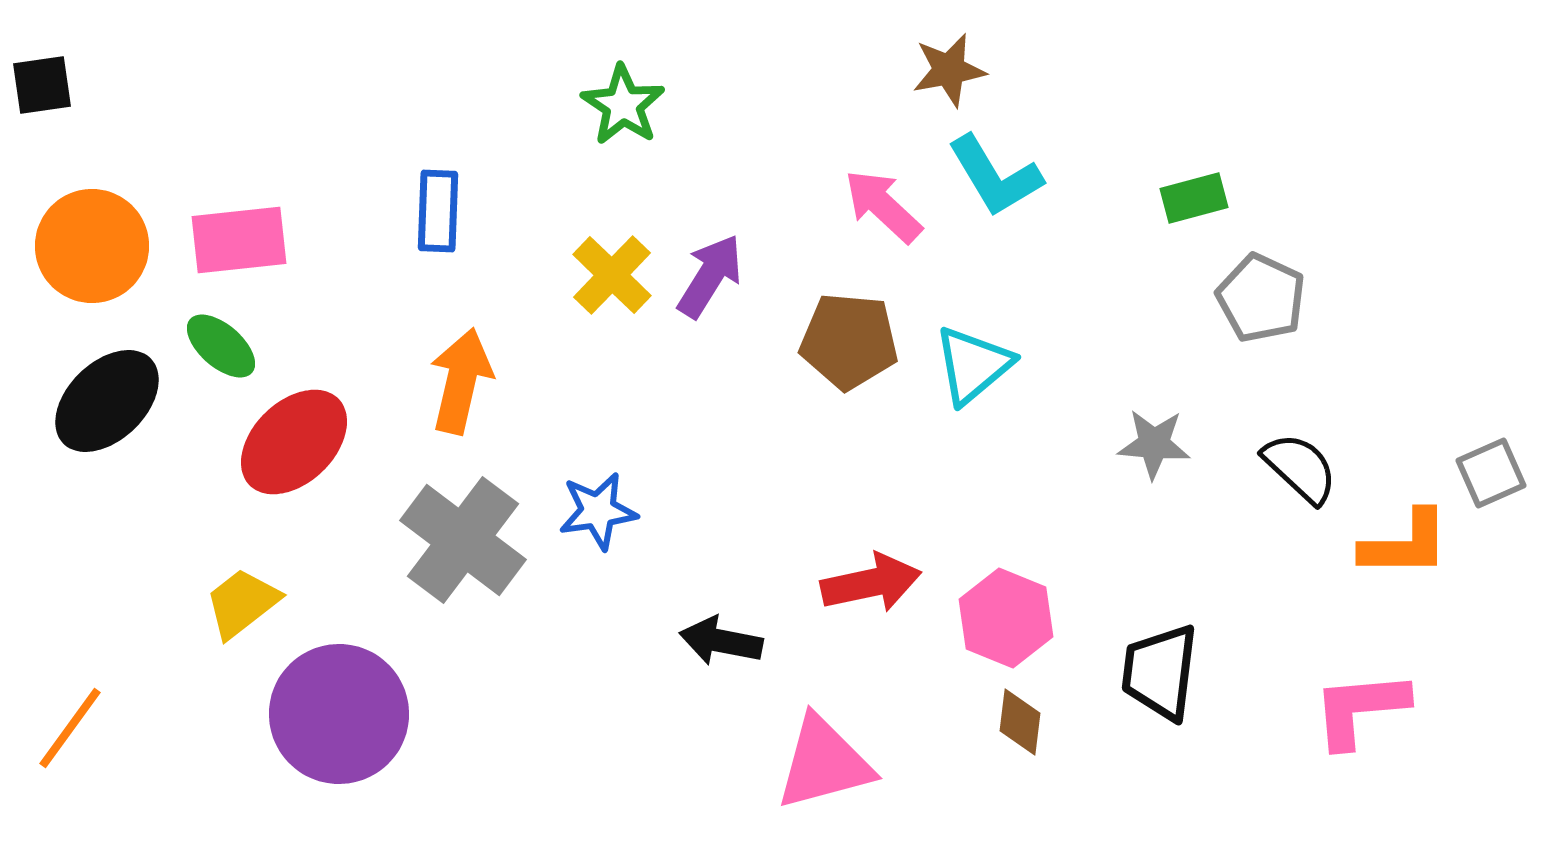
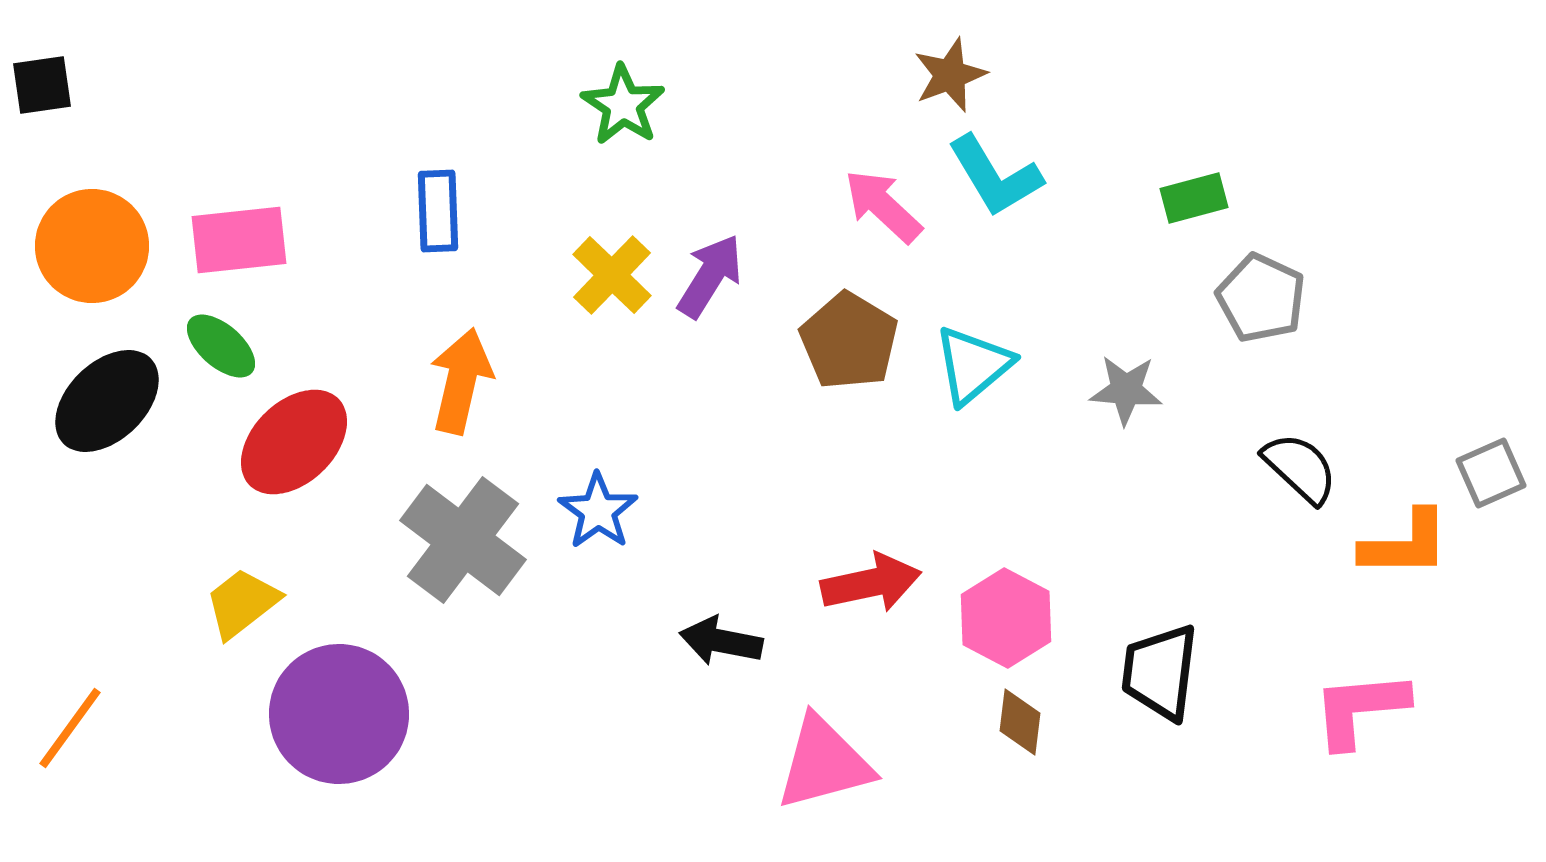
brown star: moved 1 px right, 5 px down; rotated 10 degrees counterclockwise
blue rectangle: rotated 4 degrees counterclockwise
brown pentagon: rotated 26 degrees clockwise
gray star: moved 28 px left, 54 px up
blue star: rotated 28 degrees counterclockwise
pink hexagon: rotated 6 degrees clockwise
